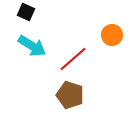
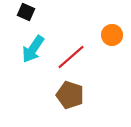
cyan arrow: moved 1 px right, 3 px down; rotated 92 degrees clockwise
red line: moved 2 px left, 2 px up
